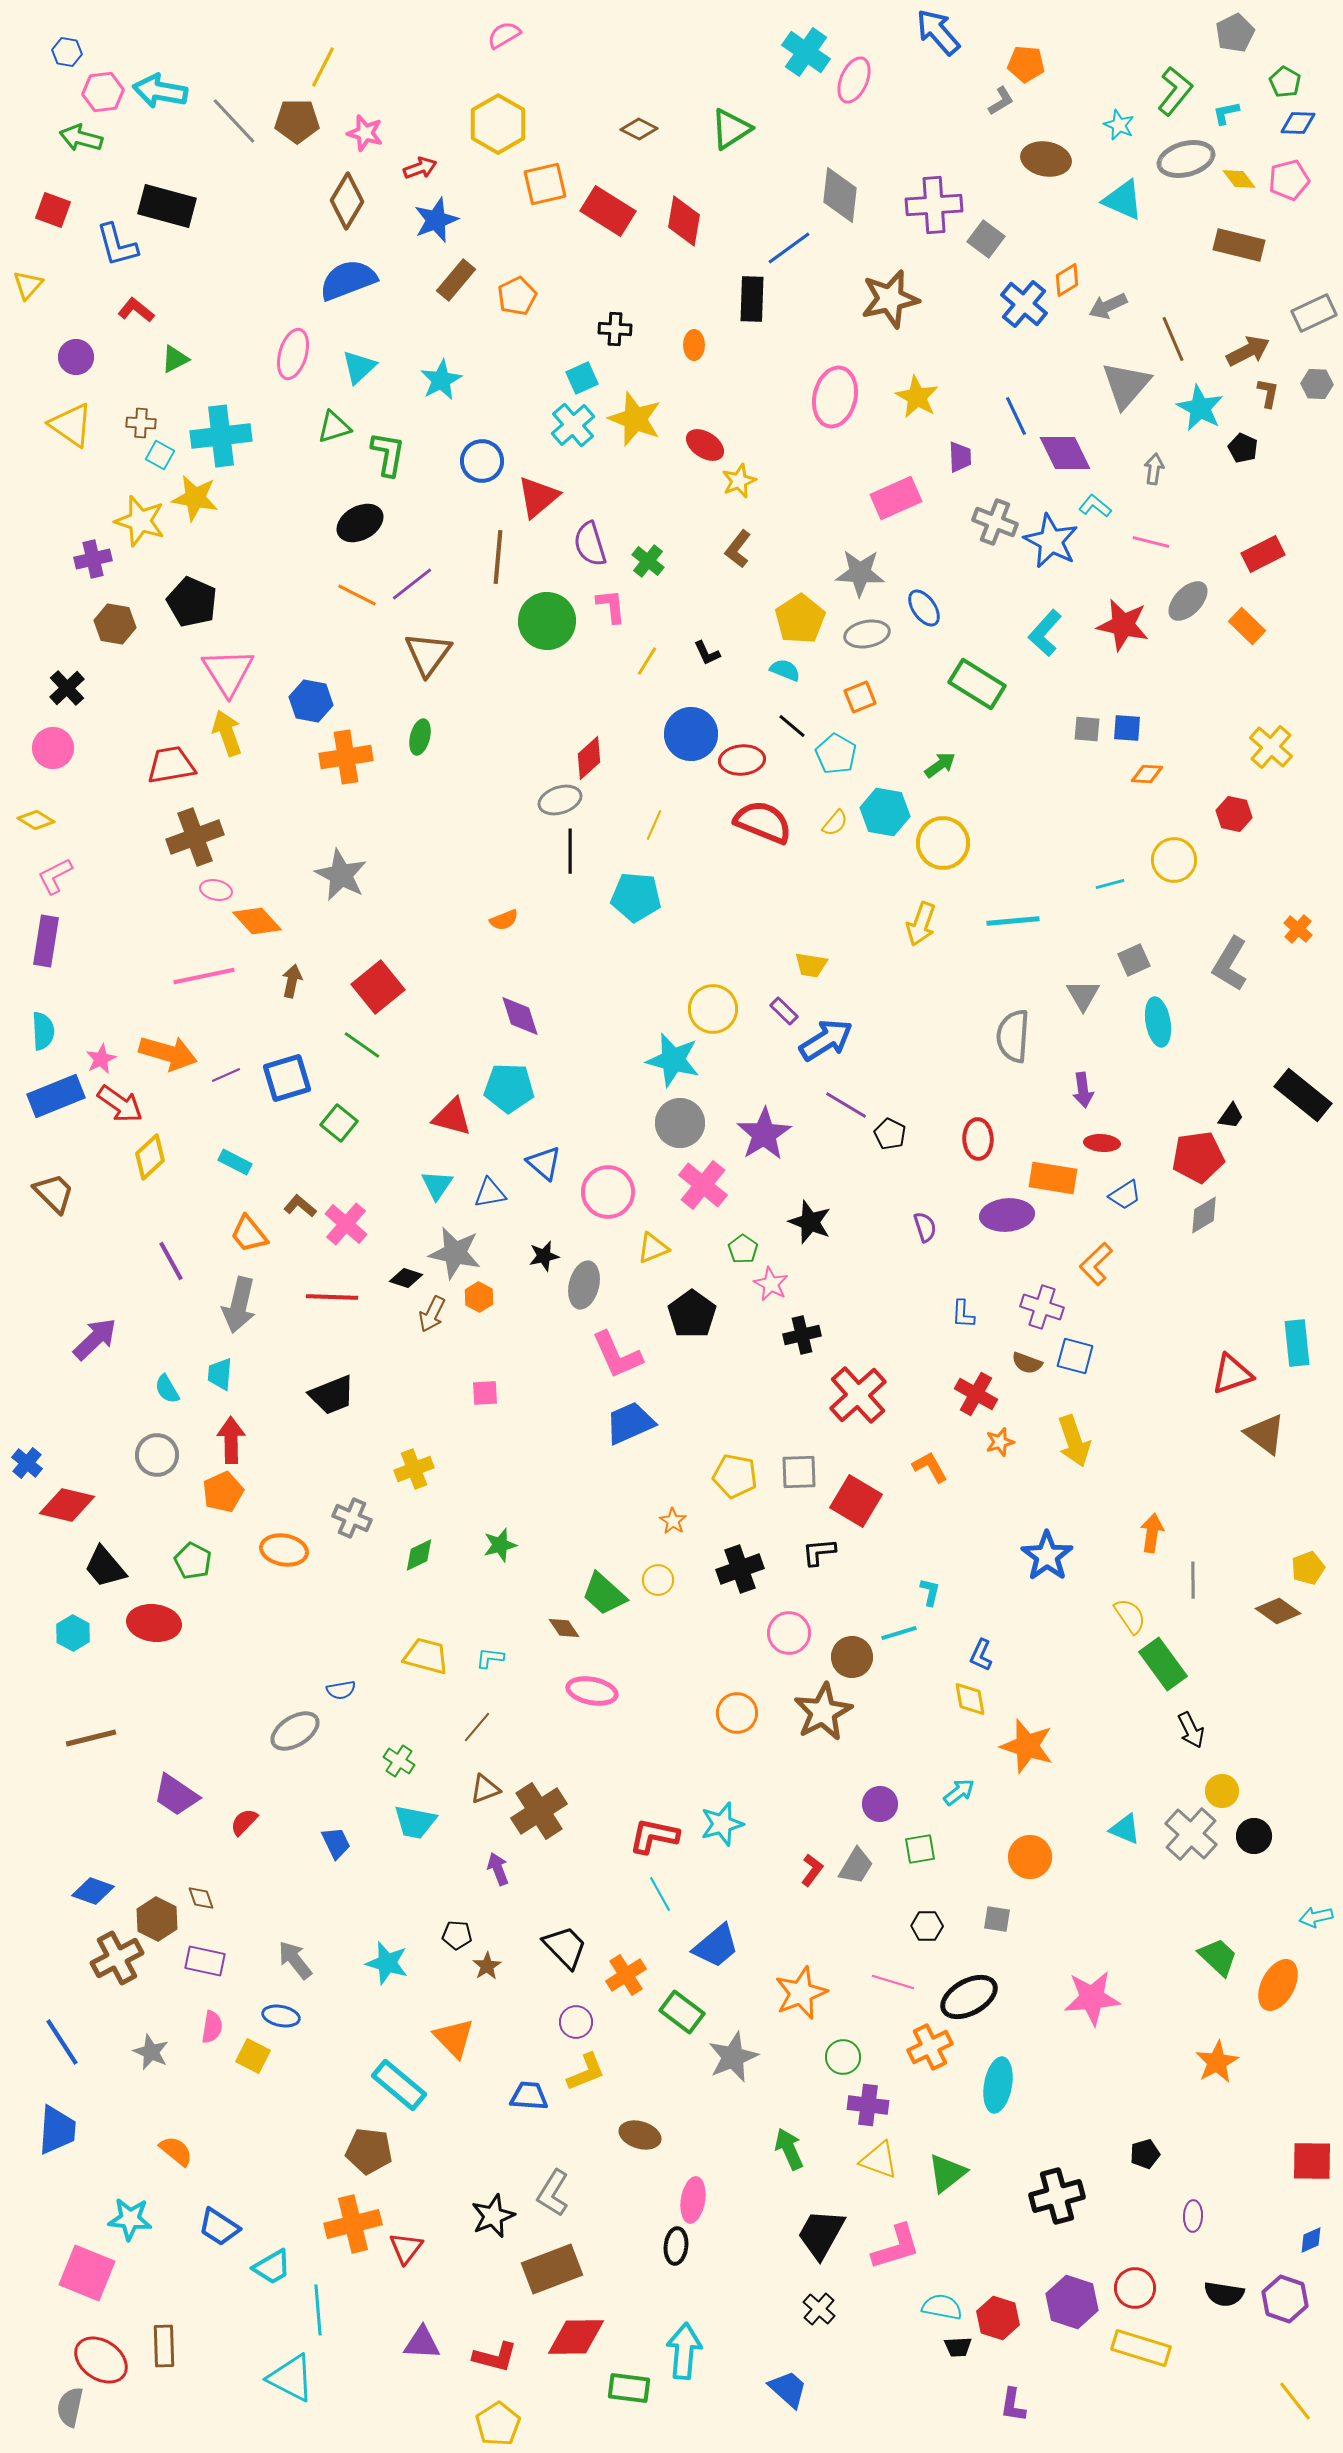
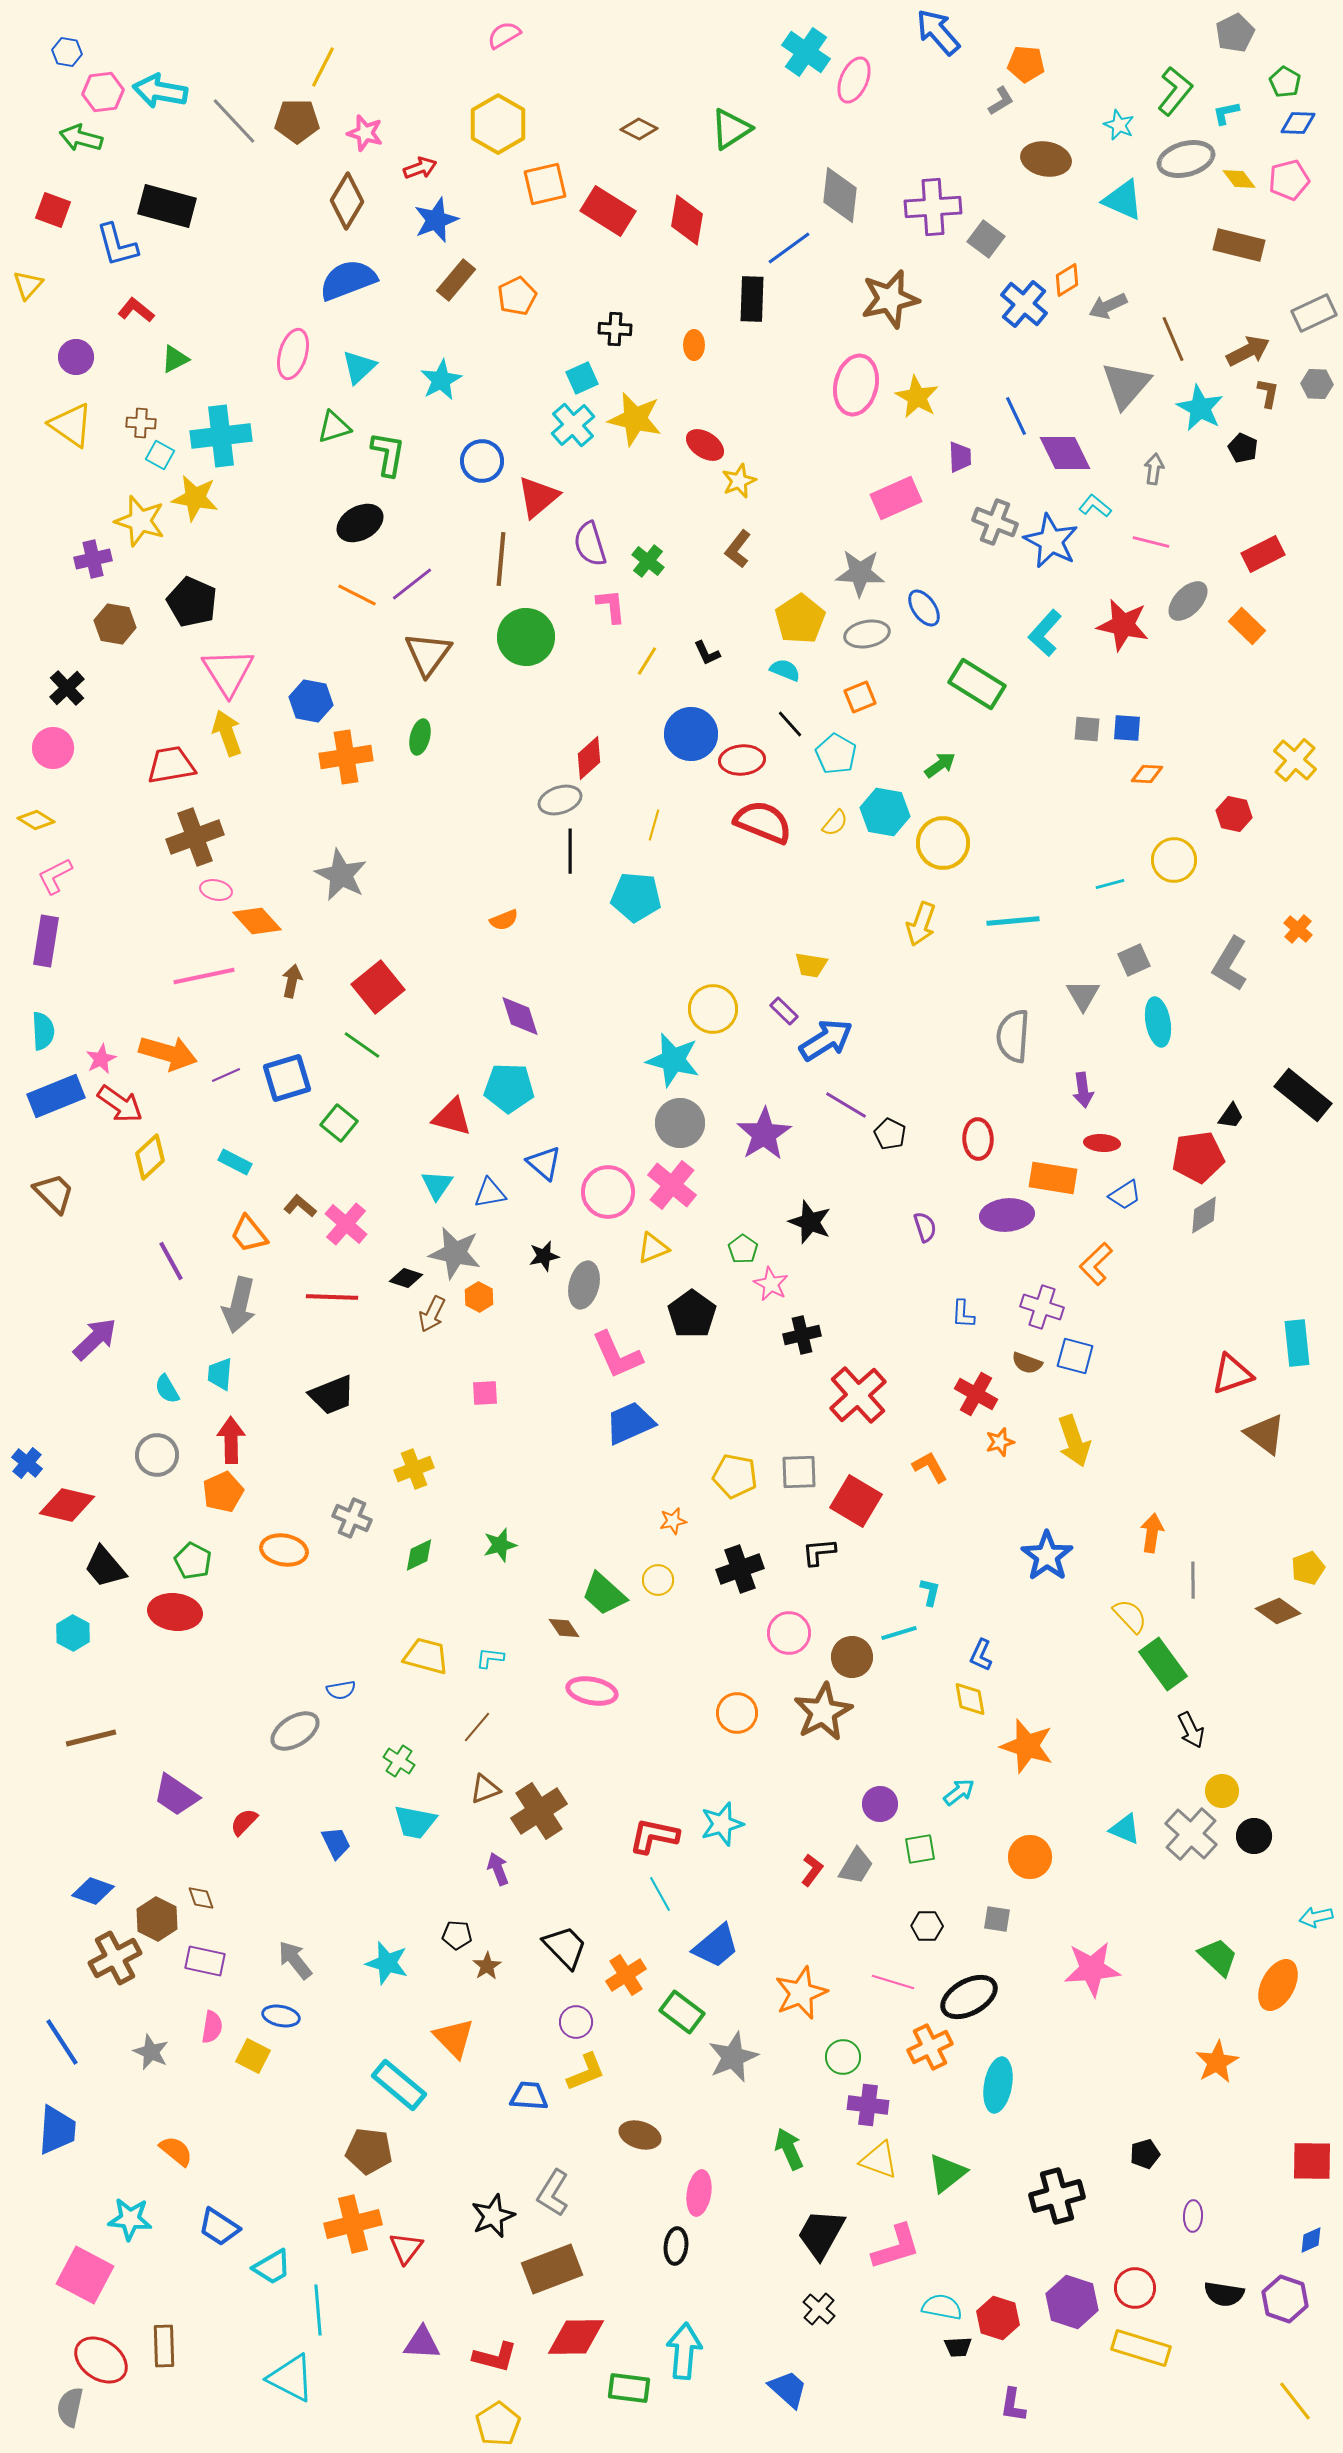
purple cross at (934, 205): moved 1 px left, 2 px down
red diamond at (684, 221): moved 3 px right, 1 px up
pink ellipse at (835, 397): moved 21 px right, 12 px up
yellow star at (635, 419): rotated 8 degrees counterclockwise
brown line at (498, 557): moved 3 px right, 2 px down
green circle at (547, 621): moved 21 px left, 16 px down
black line at (792, 726): moved 2 px left, 2 px up; rotated 8 degrees clockwise
yellow cross at (1271, 747): moved 24 px right, 13 px down
yellow line at (654, 825): rotated 8 degrees counterclockwise
pink cross at (703, 1185): moved 31 px left
orange star at (673, 1521): rotated 28 degrees clockwise
yellow semicircle at (1130, 1616): rotated 9 degrees counterclockwise
red ellipse at (154, 1623): moved 21 px right, 11 px up
brown cross at (117, 1958): moved 2 px left
pink star at (1092, 1998): moved 29 px up
pink ellipse at (693, 2200): moved 6 px right, 7 px up
pink square at (87, 2273): moved 2 px left, 2 px down; rotated 6 degrees clockwise
